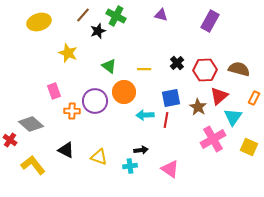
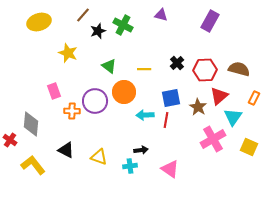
green cross: moved 7 px right, 9 px down
gray diamond: rotated 55 degrees clockwise
